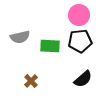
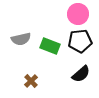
pink circle: moved 1 px left, 1 px up
gray semicircle: moved 1 px right, 2 px down
green rectangle: rotated 18 degrees clockwise
black semicircle: moved 2 px left, 5 px up
